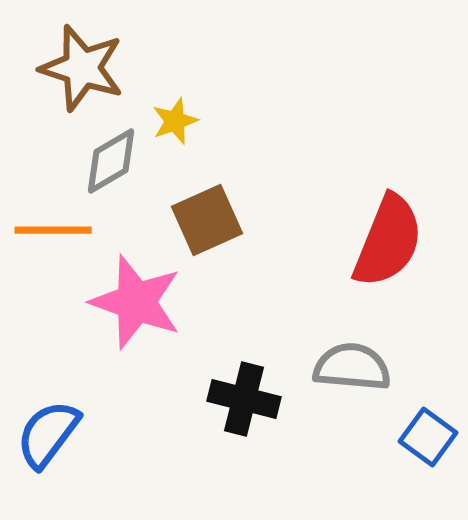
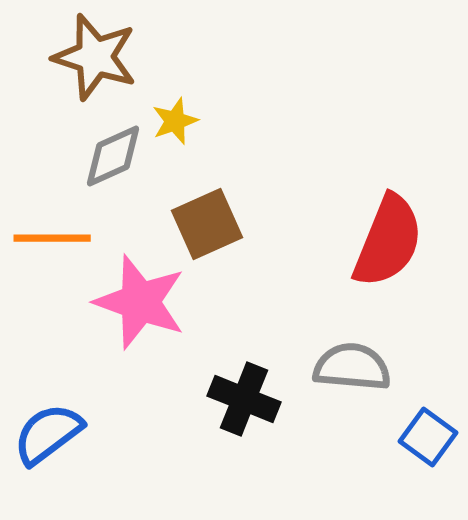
brown star: moved 13 px right, 11 px up
gray diamond: moved 2 px right, 5 px up; rotated 6 degrees clockwise
brown square: moved 4 px down
orange line: moved 1 px left, 8 px down
pink star: moved 4 px right
black cross: rotated 8 degrees clockwise
blue semicircle: rotated 16 degrees clockwise
